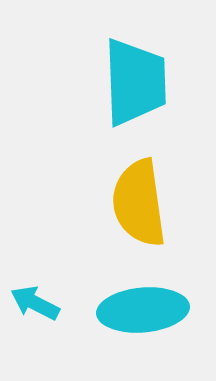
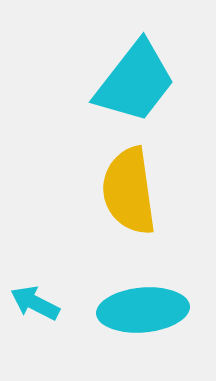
cyan trapezoid: rotated 40 degrees clockwise
yellow semicircle: moved 10 px left, 12 px up
